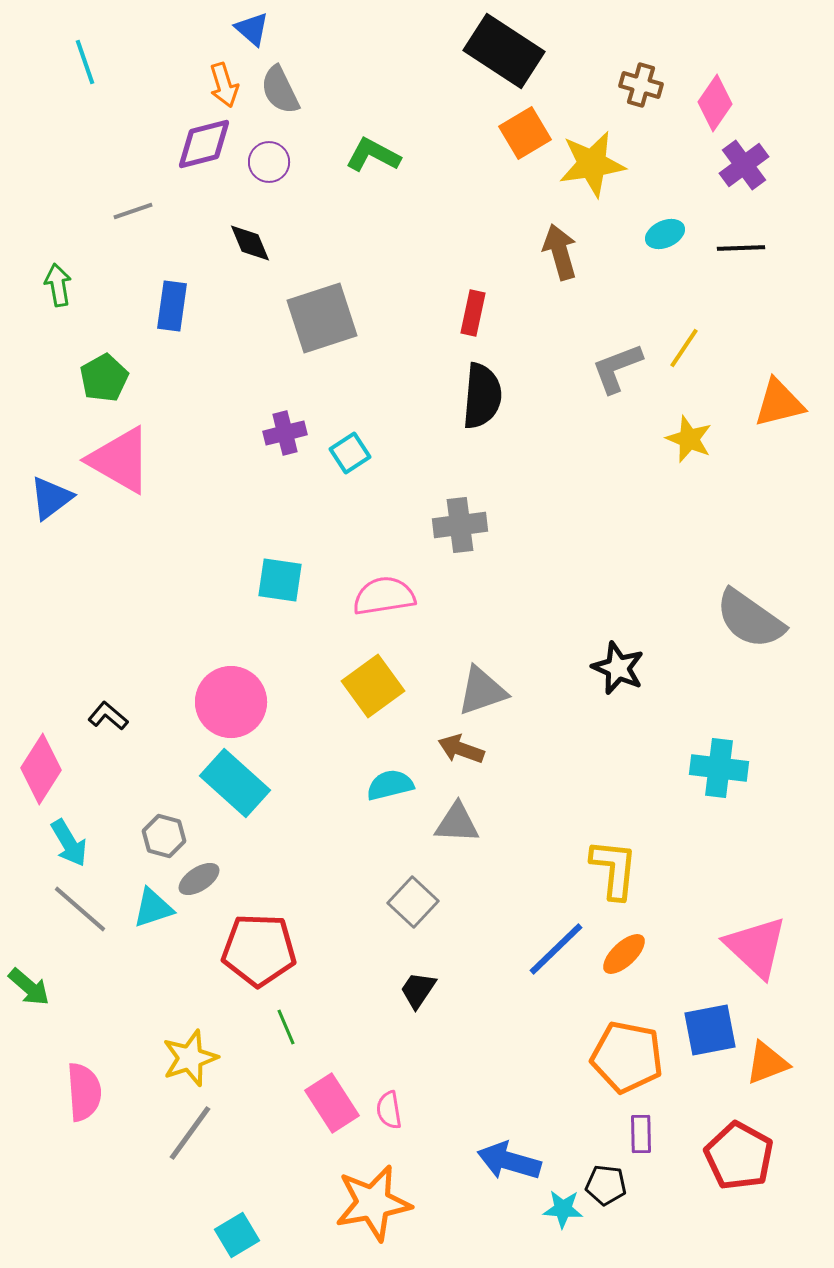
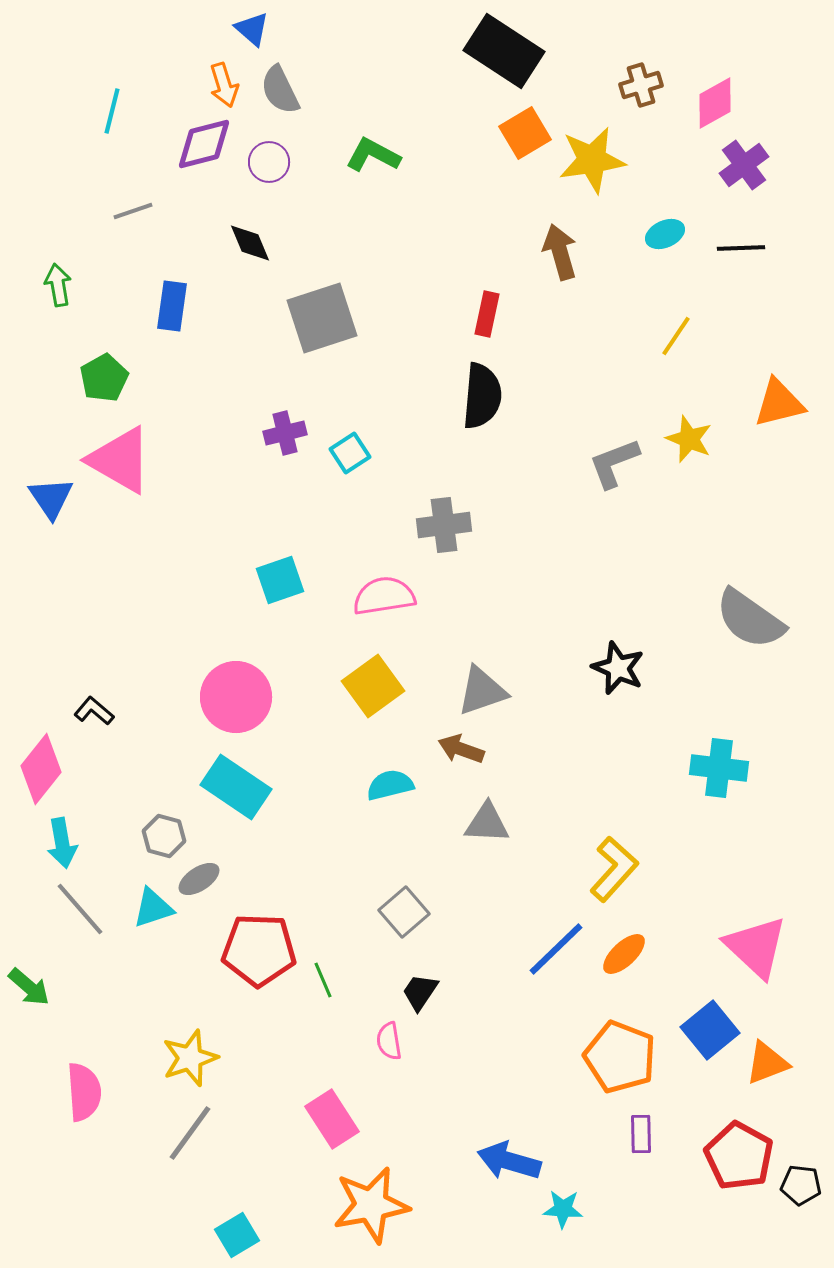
cyan line at (85, 62): moved 27 px right, 49 px down; rotated 33 degrees clockwise
brown cross at (641, 85): rotated 33 degrees counterclockwise
pink diamond at (715, 103): rotated 26 degrees clockwise
yellow star at (592, 164): moved 4 px up
red rectangle at (473, 313): moved 14 px right, 1 px down
yellow line at (684, 348): moved 8 px left, 12 px up
gray L-shape at (617, 368): moved 3 px left, 95 px down
blue triangle at (51, 498): rotated 27 degrees counterclockwise
gray cross at (460, 525): moved 16 px left
cyan square at (280, 580): rotated 27 degrees counterclockwise
pink circle at (231, 702): moved 5 px right, 5 px up
black L-shape at (108, 716): moved 14 px left, 5 px up
pink diamond at (41, 769): rotated 6 degrees clockwise
cyan rectangle at (235, 783): moved 1 px right, 4 px down; rotated 8 degrees counterclockwise
gray triangle at (457, 823): moved 30 px right
cyan arrow at (69, 843): moved 7 px left; rotated 21 degrees clockwise
yellow L-shape at (614, 869): rotated 36 degrees clockwise
gray square at (413, 902): moved 9 px left, 10 px down; rotated 6 degrees clockwise
gray line at (80, 909): rotated 8 degrees clockwise
black trapezoid at (418, 990): moved 2 px right, 2 px down
green line at (286, 1027): moved 37 px right, 47 px up
blue square at (710, 1030): rotated 28 degrees counterclockwise
orange pentagon at (627, 1057): moved 7 px left; rotated 10 degrees clockwise
pink rectangle at (332, 1103): moved 16 px down
pink semicircle at (389, 1110): moved 69 px up
black pentagon at (606, 1185): moved 195 px right
orange star at (373, 1203): moved 2 px left, 2 px down
